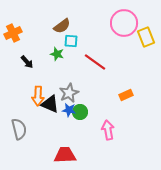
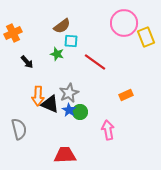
blue star: rotated 24 degrees clockwise
